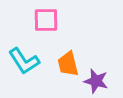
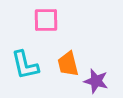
cyan L-shape: moved 1 px right, 4 px down; rotated 20 degrees clockwise
